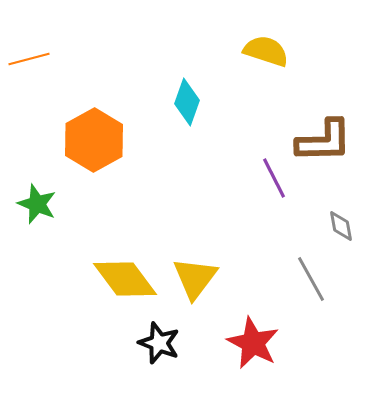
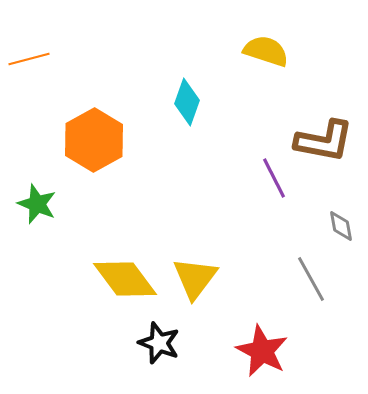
brown L-shape: rotated 12 degrees clockwise
red star: moved 9 px right, 8 px down
